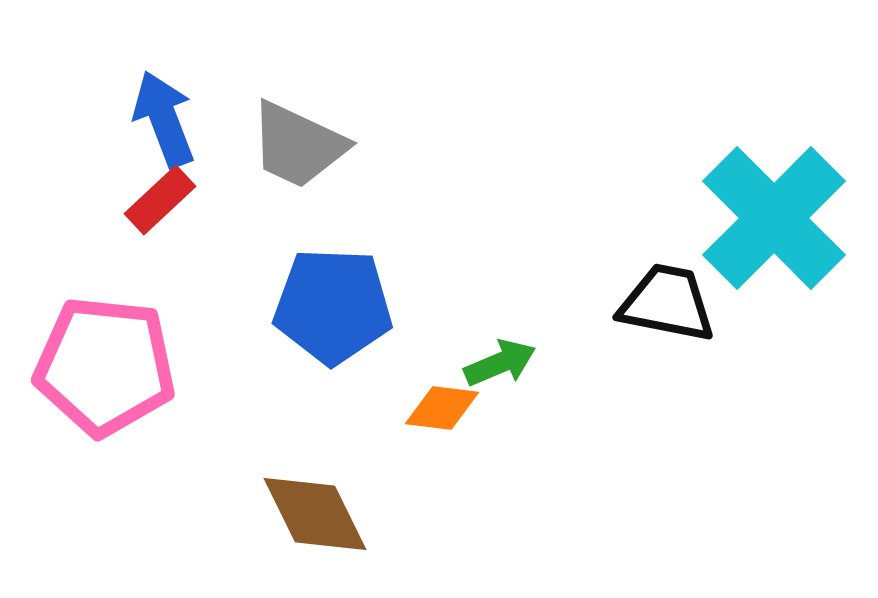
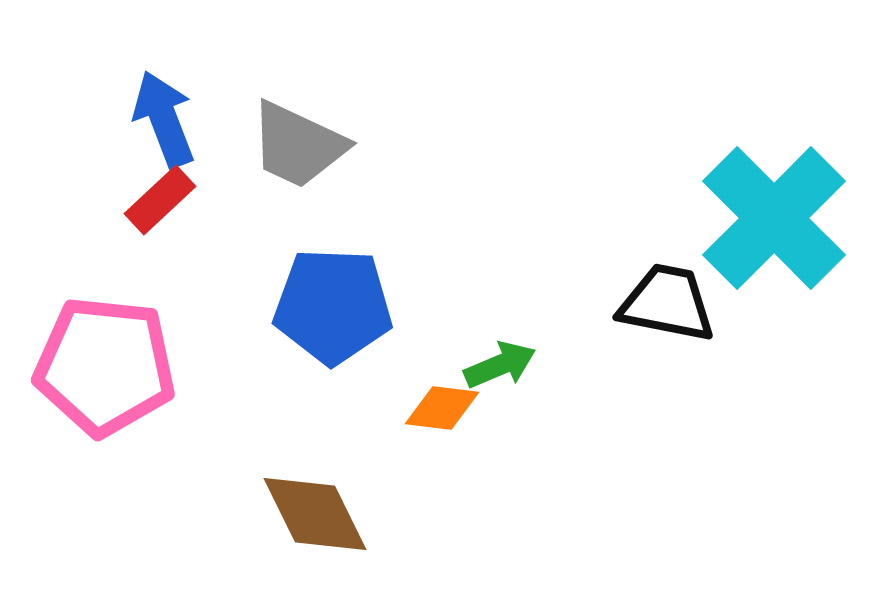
green arrow: moved 2 px down
